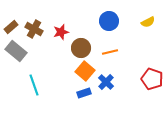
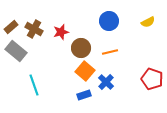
blue rectangle: moved 2 px down
